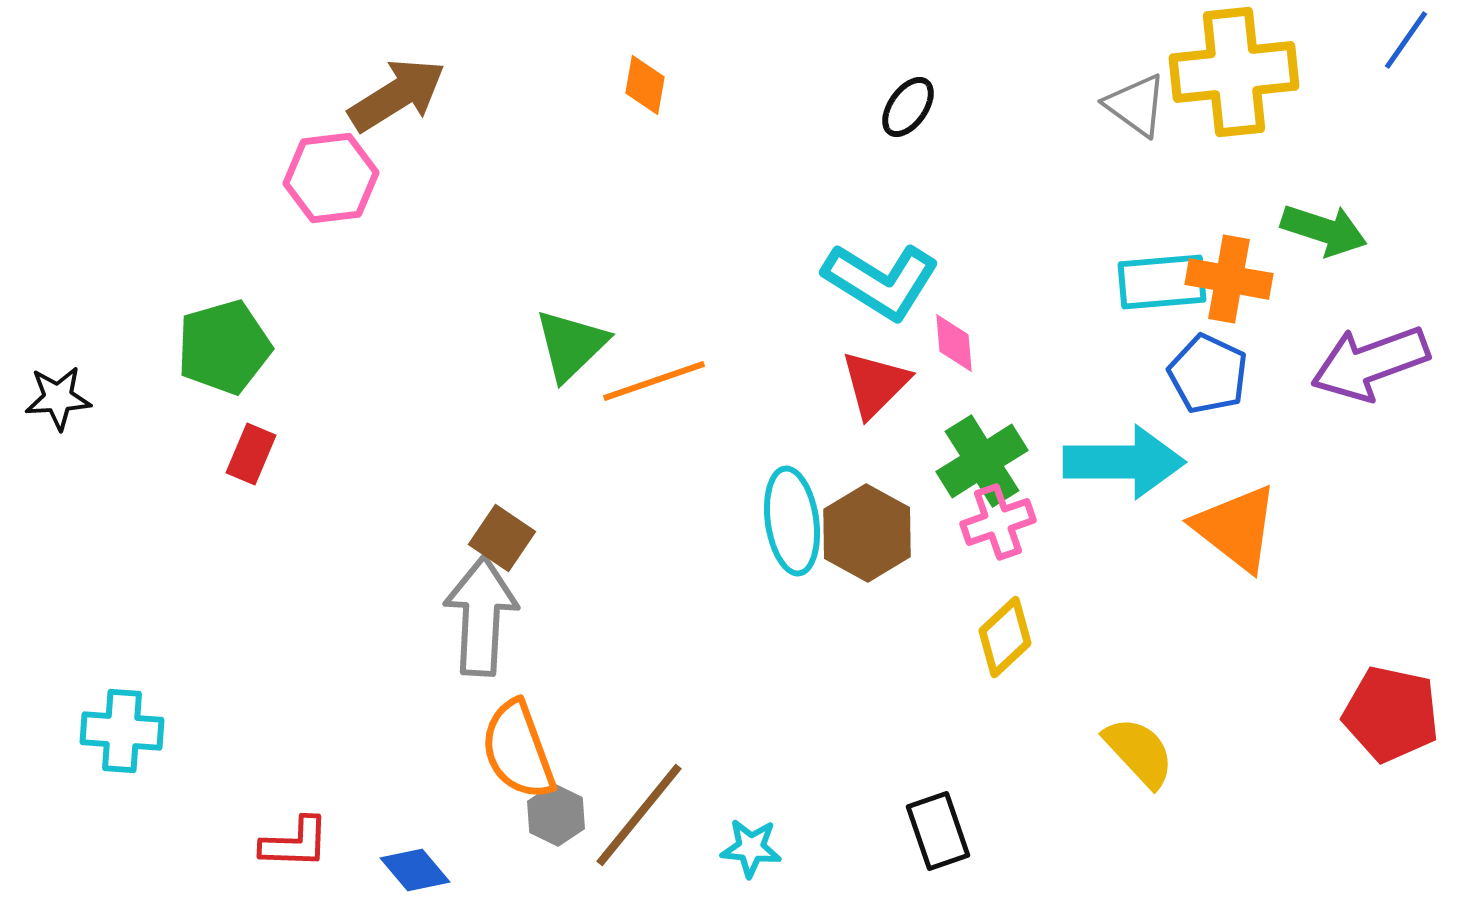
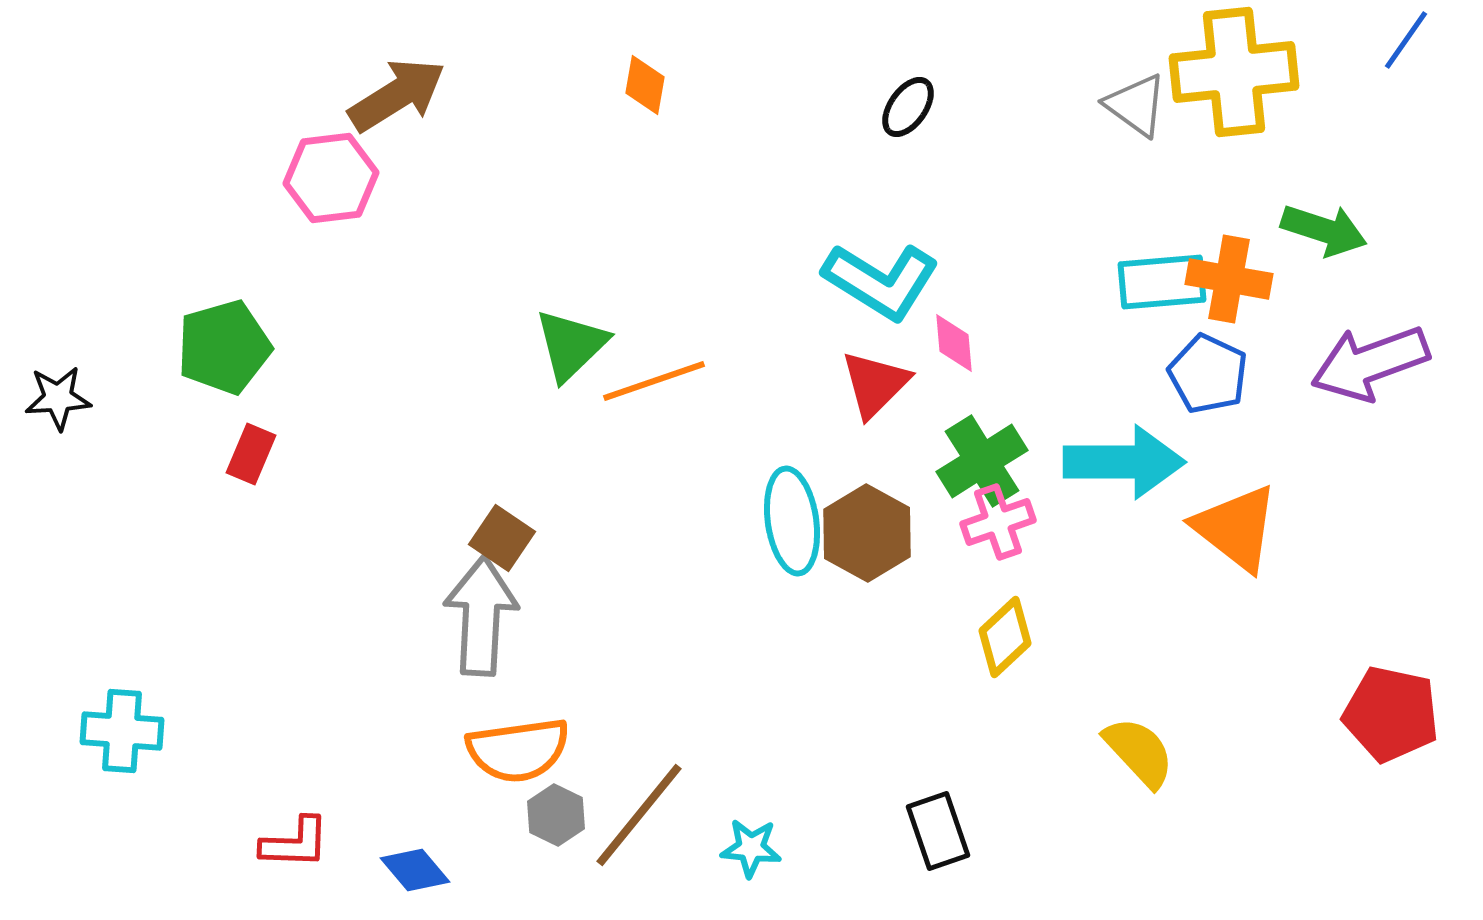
orange semicircle: rotated 78 degrees counterclockwise
